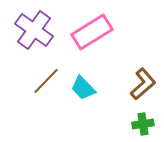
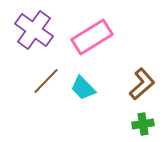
pink rectangle: moved 5 px down
brown L-shape: moved 1 px left
